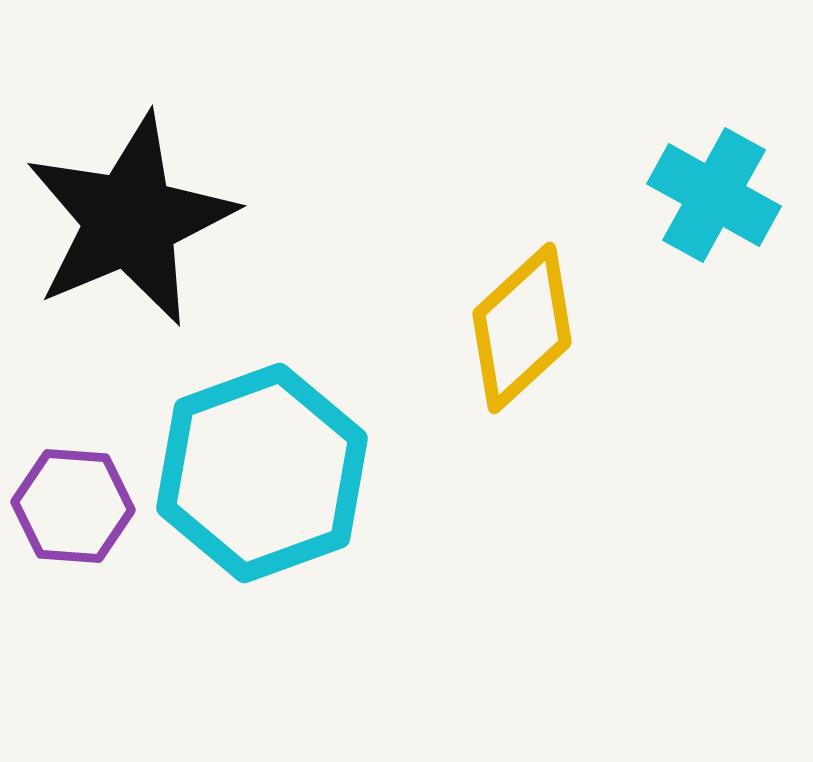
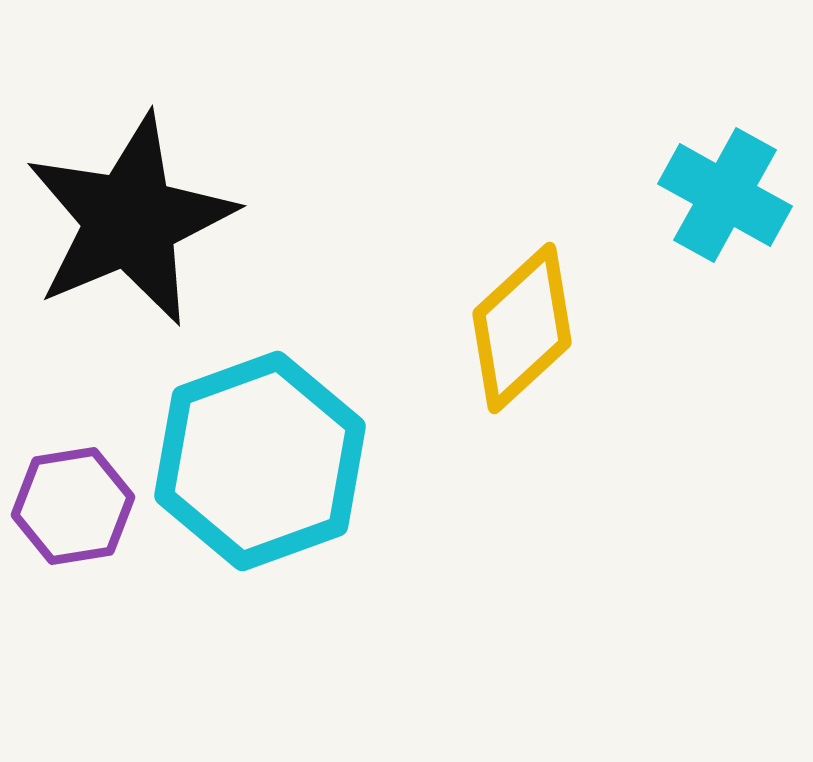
cyan cross: moved 11 px right
cyan hexagon: moved 2 px left, 12 px up
purple hexagon: rotated 13 degrees counterclockwise
